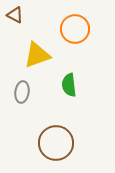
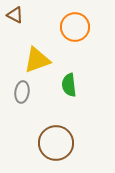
orange circle: moved 2 px up
yellow triangle: moved 5 px down
